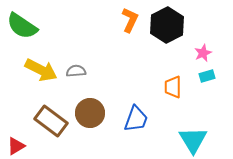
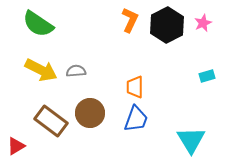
green semicircle: moved 16 px right, 2 px up
pink star: moved 30 px up
orange trapezoid: moved 38 px left
cyan triangle: moved 2 px left
